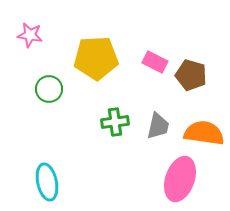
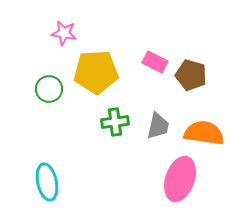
pink star: moved 34 px right, 2 px up
yellow pentagon: moved 14 px down
